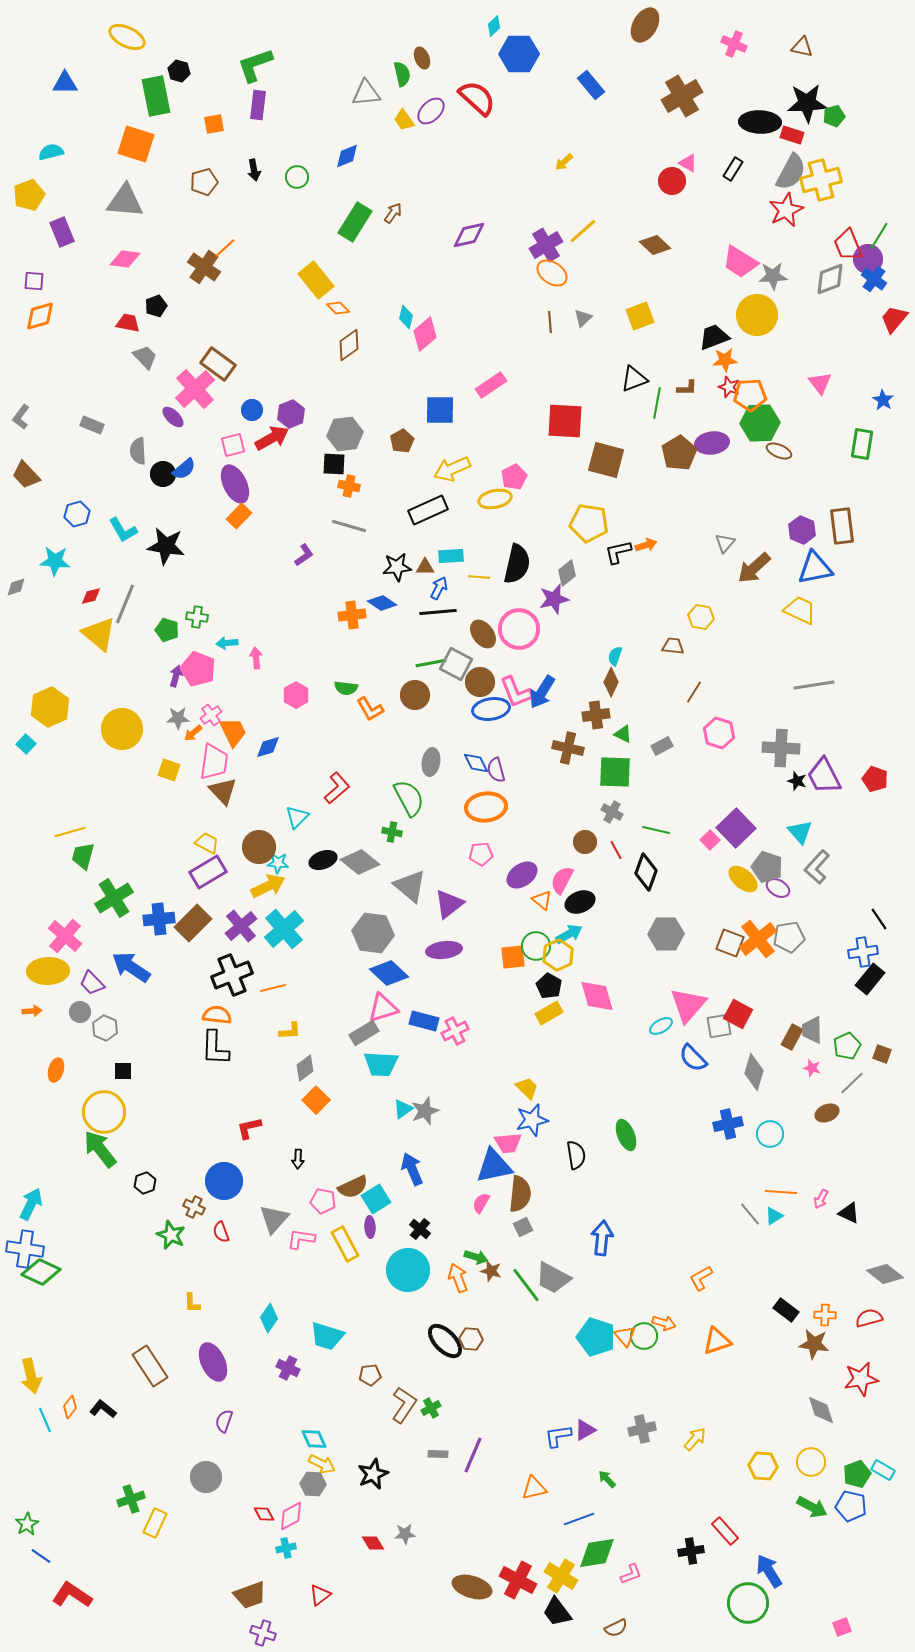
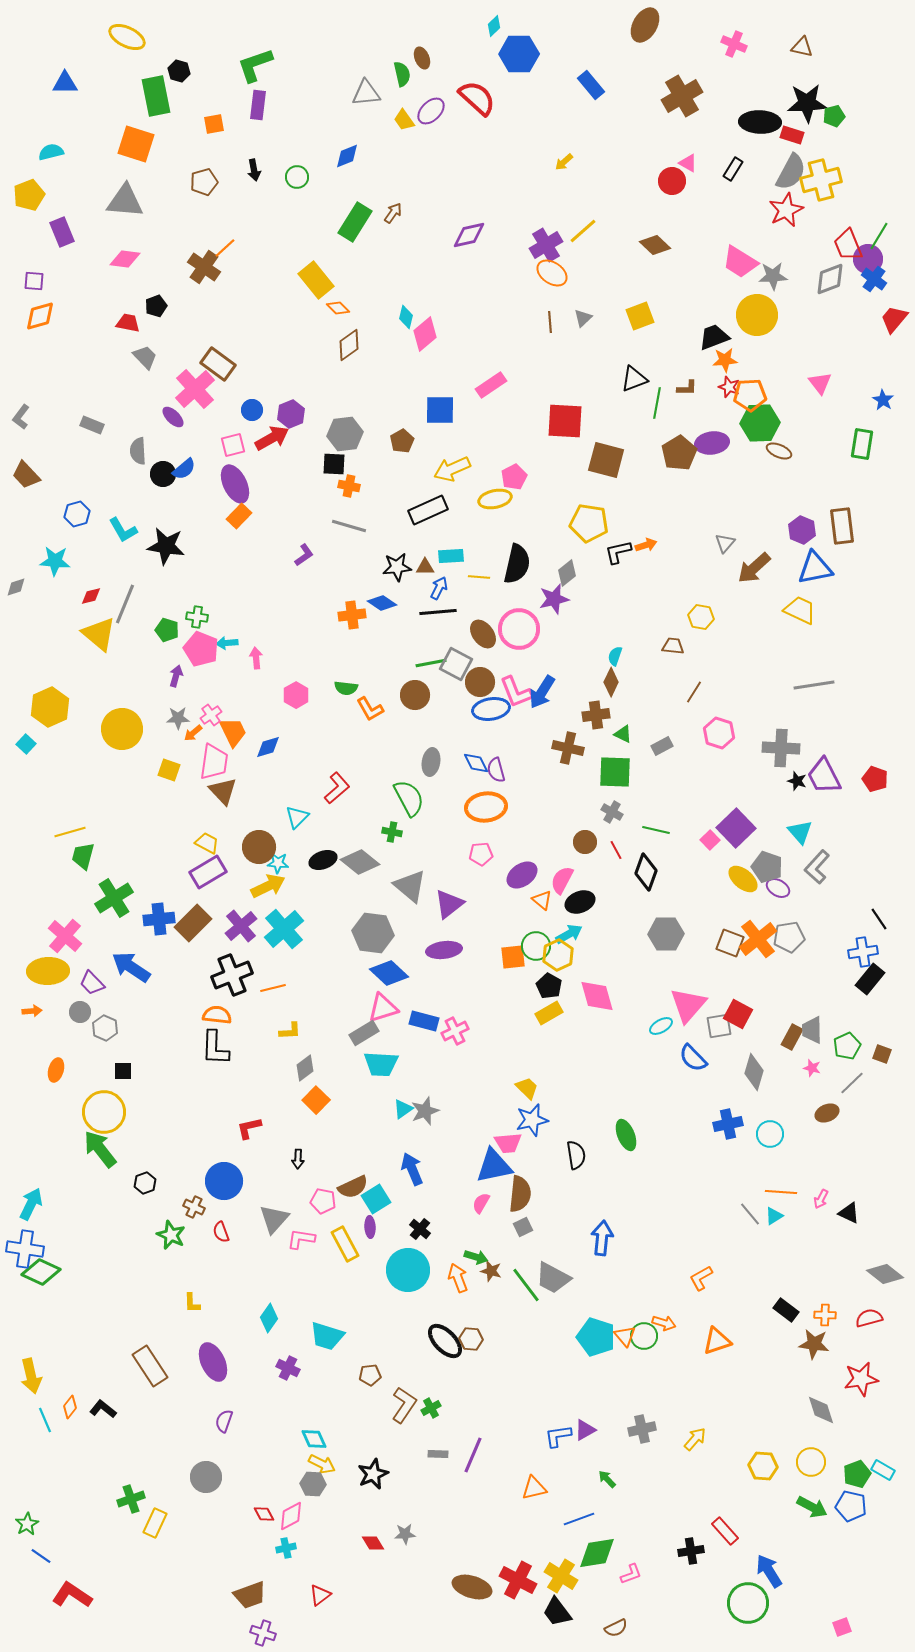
pink pentagon at (198, 669): moved 3 px right, 20 px up
